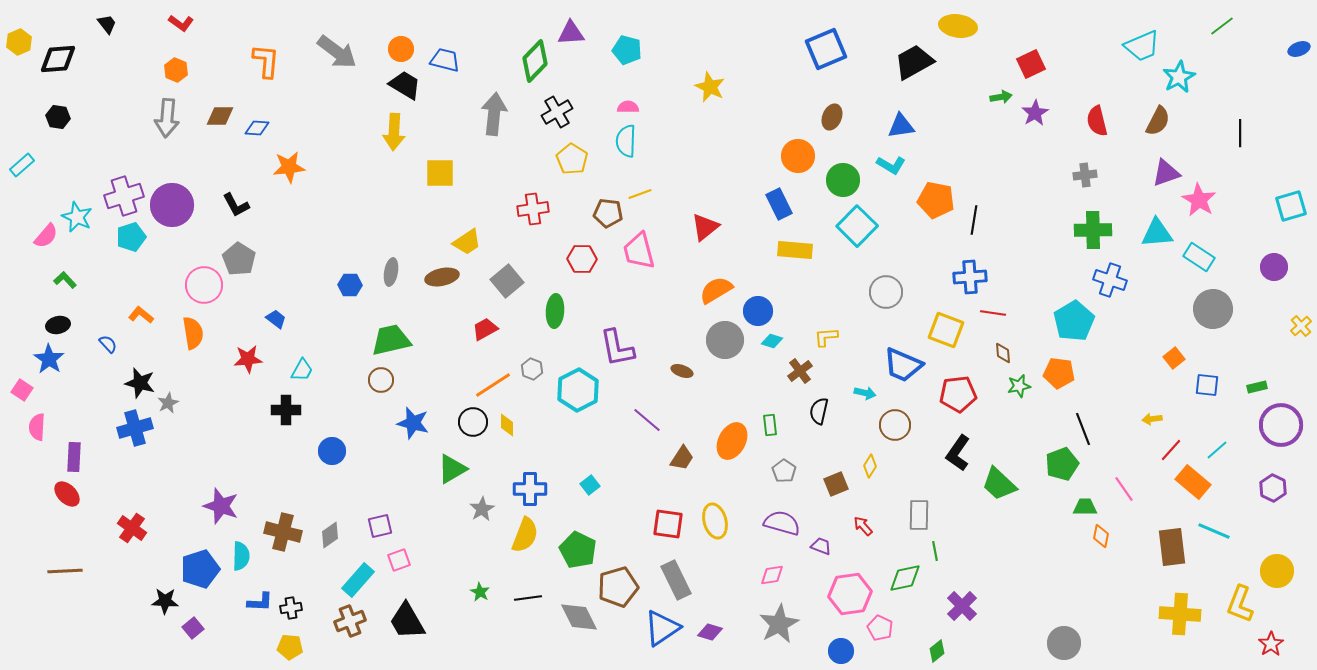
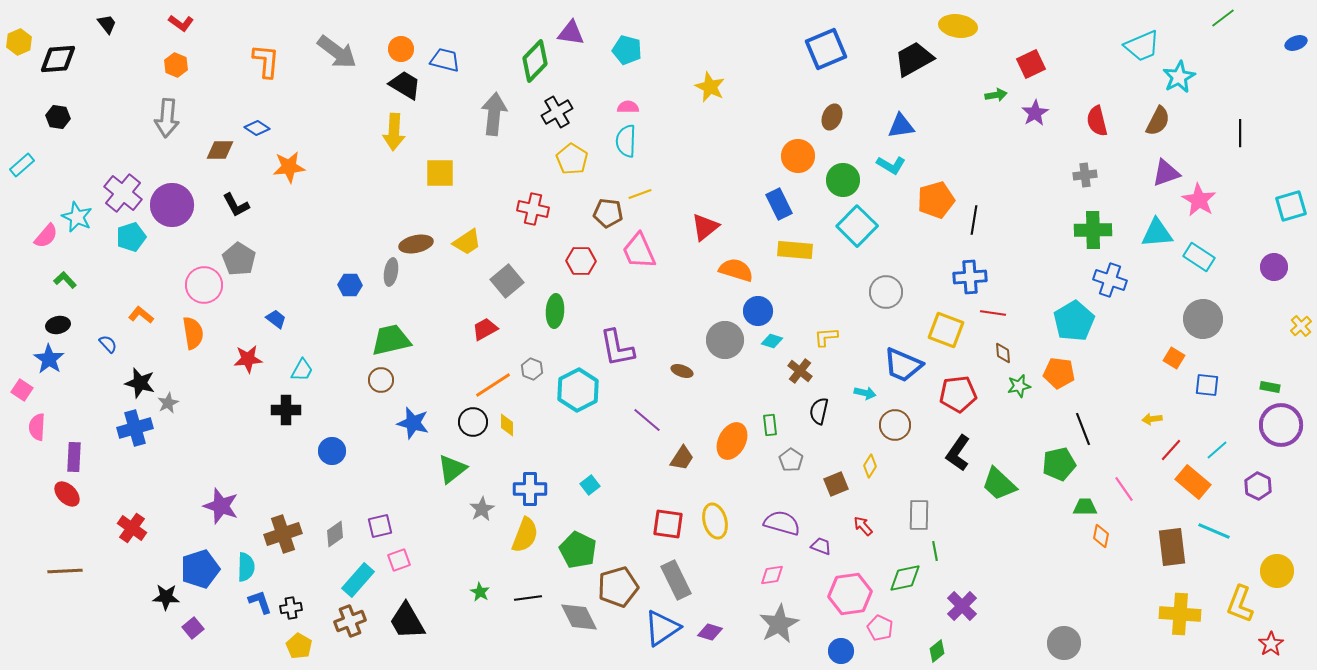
green line at (1222, 26): moved 1 px right, 8 px up
purple triangle at (571, 33): rotated 12 degrees clockwise
blue ellipse at (1299, 49): moved 3 px left, 6 px up
black trapezoid at (914, 62): moved 3 px up
orange hexagon at (176, 70): moved 5 px up
green arrow at (1001, 97): moved 5 px left, 2 px up
brown diamond at (220, 116): moved 34 px down
blue diamond at (257, 128): rotated 30 degrees clockwise
purple cross at (124, 196): moved 1 px left, 3 px up; rotated 33 degrees counterclockwise
orange pentagon at (936, 200): rotated 27 degrees counterclockwise
red cross at (533, 209): rotated 20 degrees clockwise
pink trapezoid at (639, 251): rotated 9 degrees counterclockwise
red hexagon at (582, 259): moved 1 px left, 2 px down
brown ellipse at (442, 277): moved 26 px left, 33 px up
orange semicircle at (716, 290): moved 20 px right, 20 px up; rotated 48 degrees clockwise
gray circle at (1213, 309): moved 10 px left, 10 px down
orange square at (1174, 358): rotated 20 degrees counterclockwise
brown cross at (800, 371): rotated 15 degrees counterclockwise
green rectangle at (1257, 387): moved 13 px right; rotated 24 degrees clockwise
green pentagon at (1062, 464): moved 3 px left; rotated 8 degrees clockwise
green triangle at (452, 469): rotated 8 degrees counterclockwise
gray pentagon at (784, 471): moved 7 px right, 11 px up
purple hexagon at (1273, 488): moved 15 px left, 2 px up
brown cross at (283, 532): moved 2 px down; rotated 33 degrees counterclockwise
gray diamond at (330, 535): moved 5 px right, 1 px up
cyan semicircle at (241, 556): moved 5 px right, 11 px down
black star at (165, 601): moved 1 px right, 4 px up
blue L-shape at (260, 602): rotated 112 degrees counterclockwise
yellow pentagon at (290, 647): moved 9 px right, 1 px up; rotated 25 degrees clockwise
